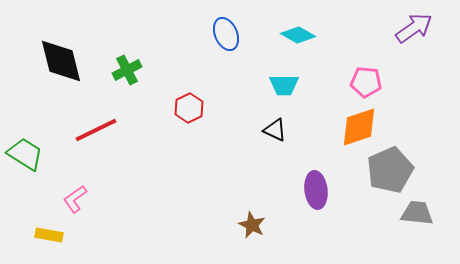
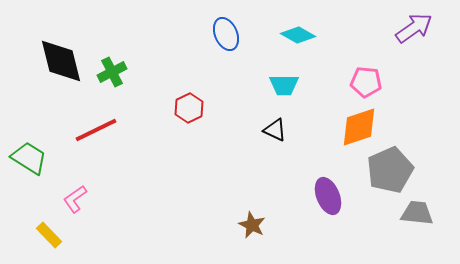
green cross: moved 15 px left, 2 px down
green trapezoid: moved 4 px right, 4 px down
purple ellipse: moved 12 px right, 6 px down; rotated 15 degrees counterclockwise
yellow rectangle: rotated 36 degrees clockwise
